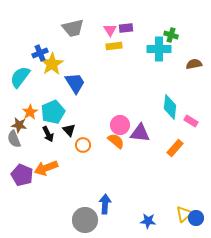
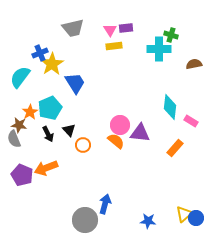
cyan pentagon: moved 3 px left, 4 px up
blue arrow: rotated 12 degrees clockwise
